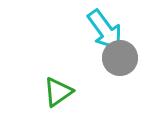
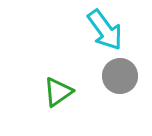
gray circle: moved 18 px down
